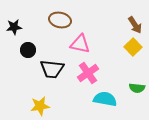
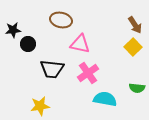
brown ellipse: moved 1 px right
black star: moved 1 px left, 3 px down
black circle: moved 6 px up
